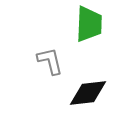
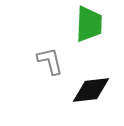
black diamond: moved 3 px right, 3 px up
